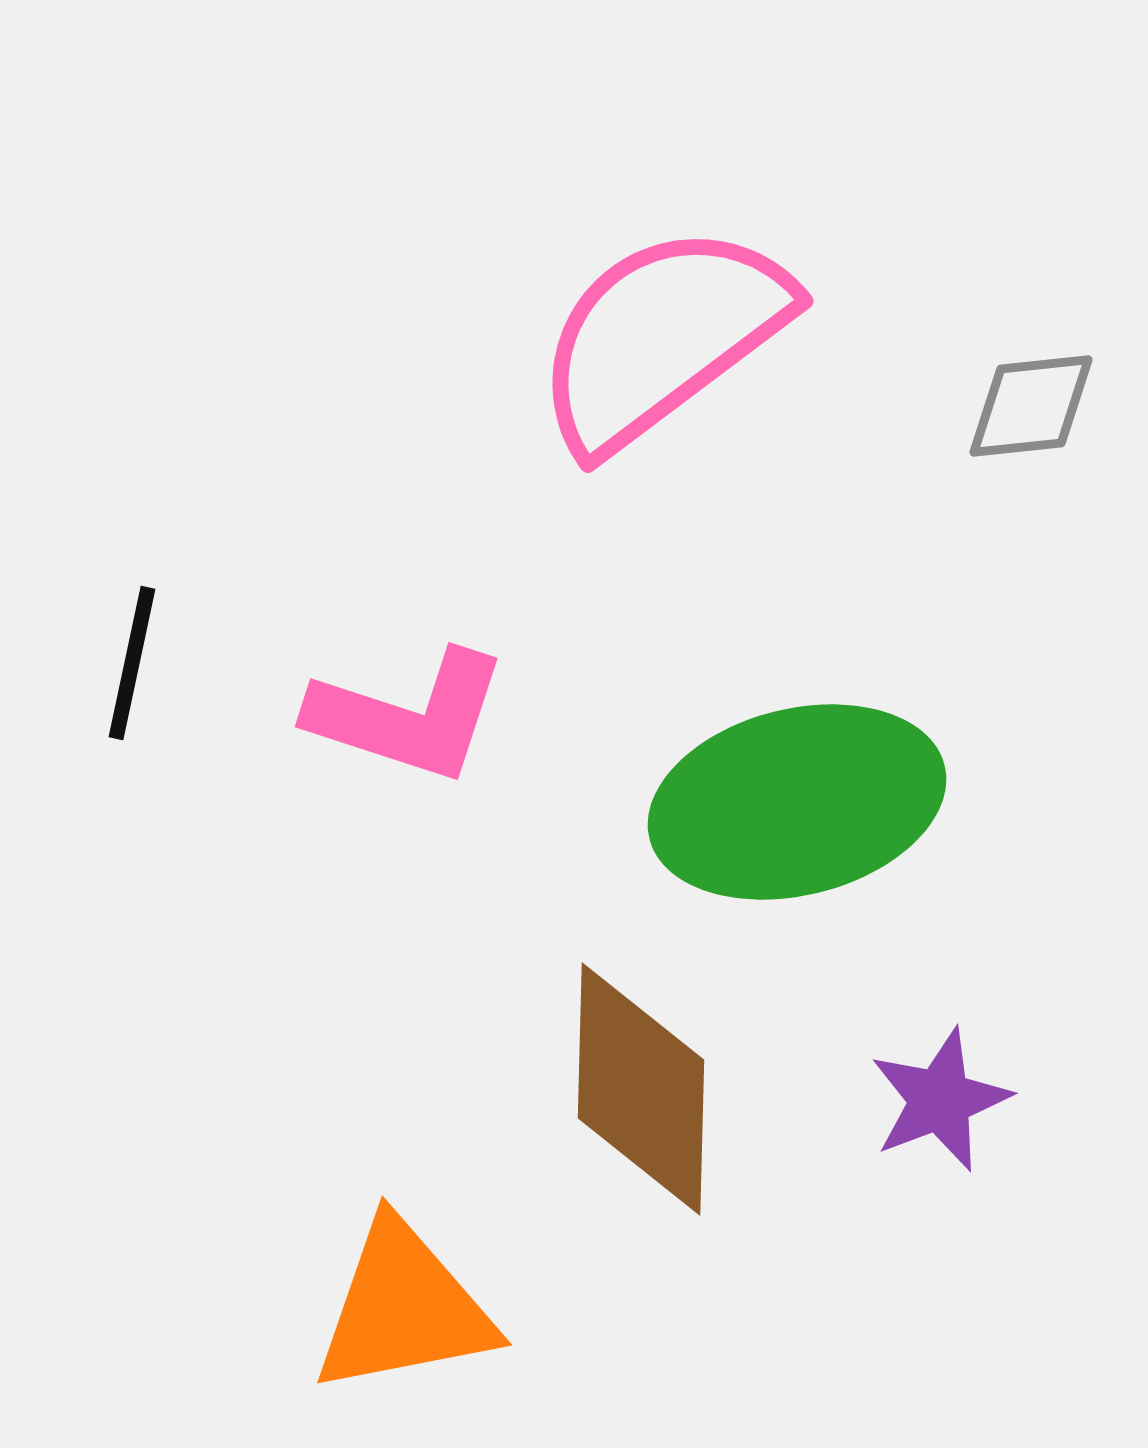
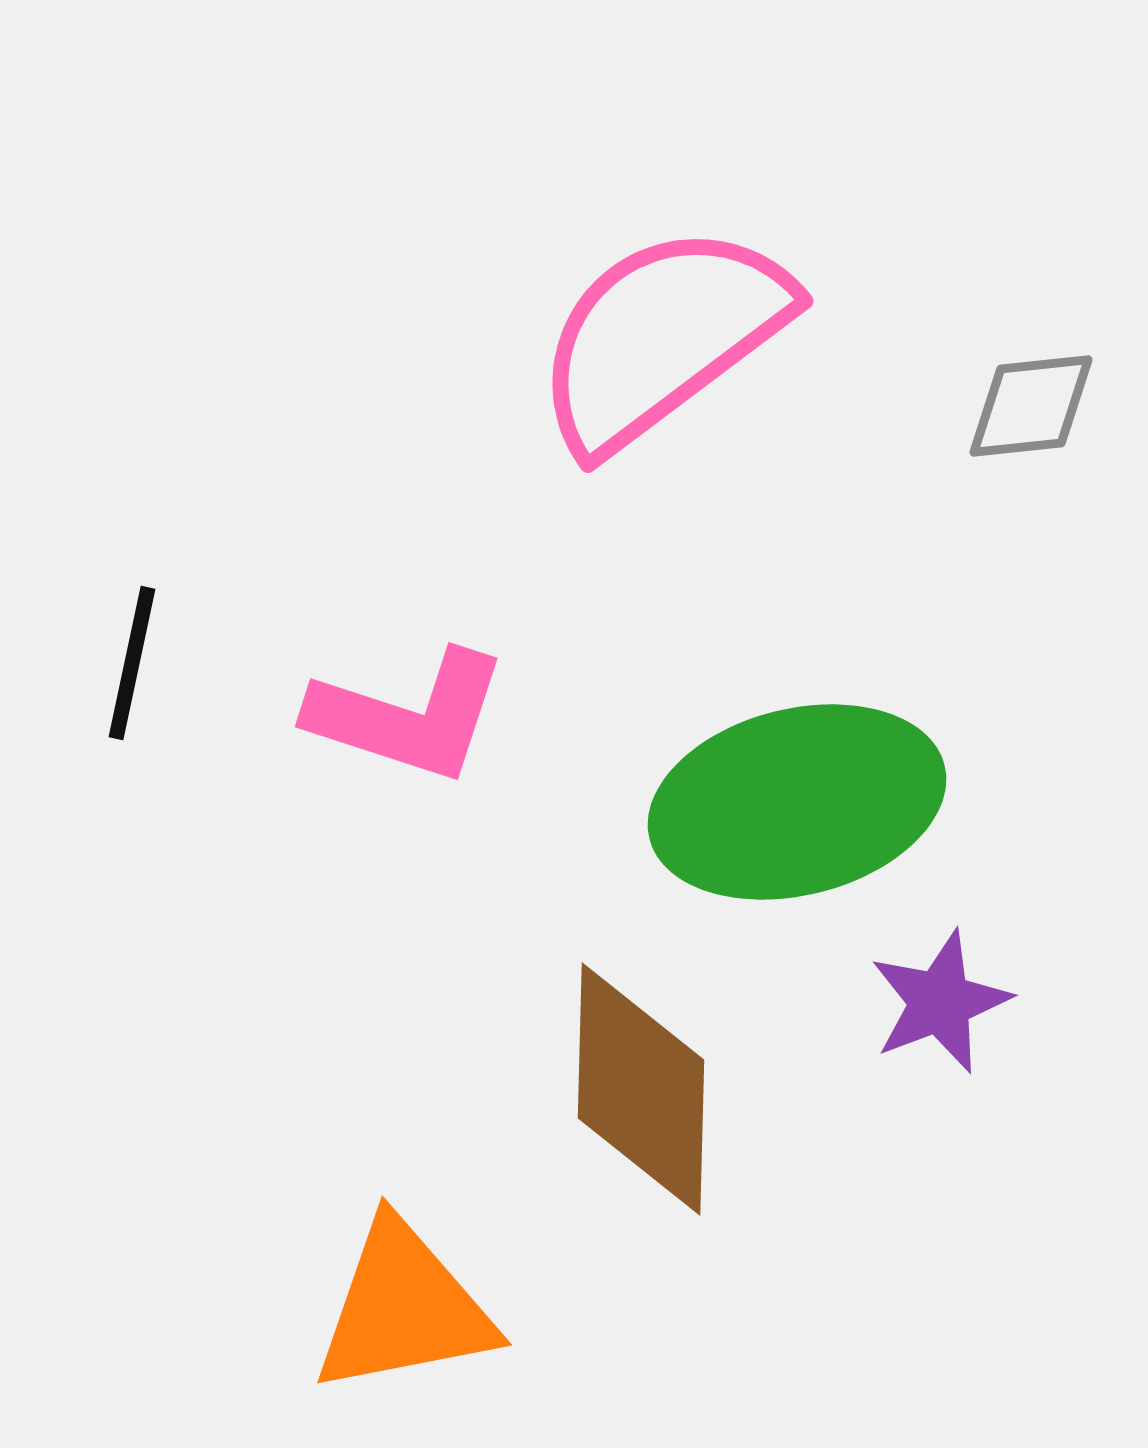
purple star: moved 98 px up
